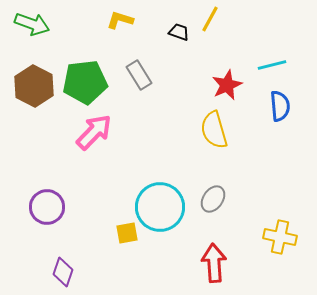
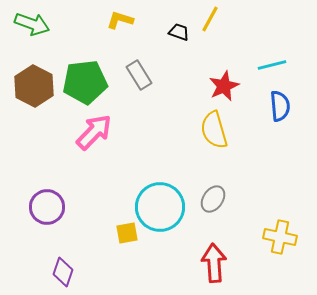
red star: moved 3 px left, 1 px down
